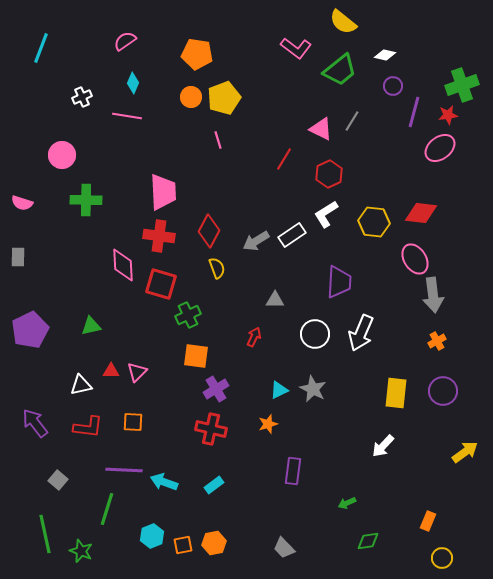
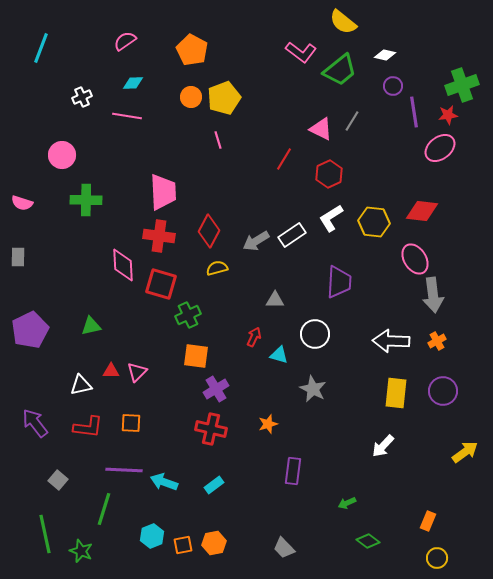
pink L-shape at (296, 48): moved 5 px right, 4 px down
orange pentagon at (197, 54): moved 5 px left, 4 px up; rotated 20 degrees clockwise
cyan diamond at (133, 83): rotated 65 degrees clockwise
purple line at (414, 112): rotated 24 degrees counterclockwise
red diamond at (421, 213): moved 1 px right, 2 px up
white L-shape at (326, 214): moved 5 px right, 4 px down
yellow semicircle at (217, 268): rotated 85 degrees counterclockwise
white arrow at (361, 333): moved 30 px right, 8 px down; rotated 69 degrees clockwise
cyan triangle at (279, 390): moved 35 px up; rotated 42 degrees clockwise
orange square at (133, 422): moved 2 px left, 1 px down
green line at (107, 509): moved 3 px left
green diamond at (368, 541): rotated 45 degrees clockwise
yellow circle at (442, 558): moved 5 px left
